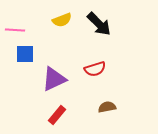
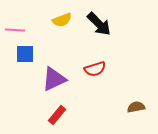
brown semicircle: moved 29 px right
